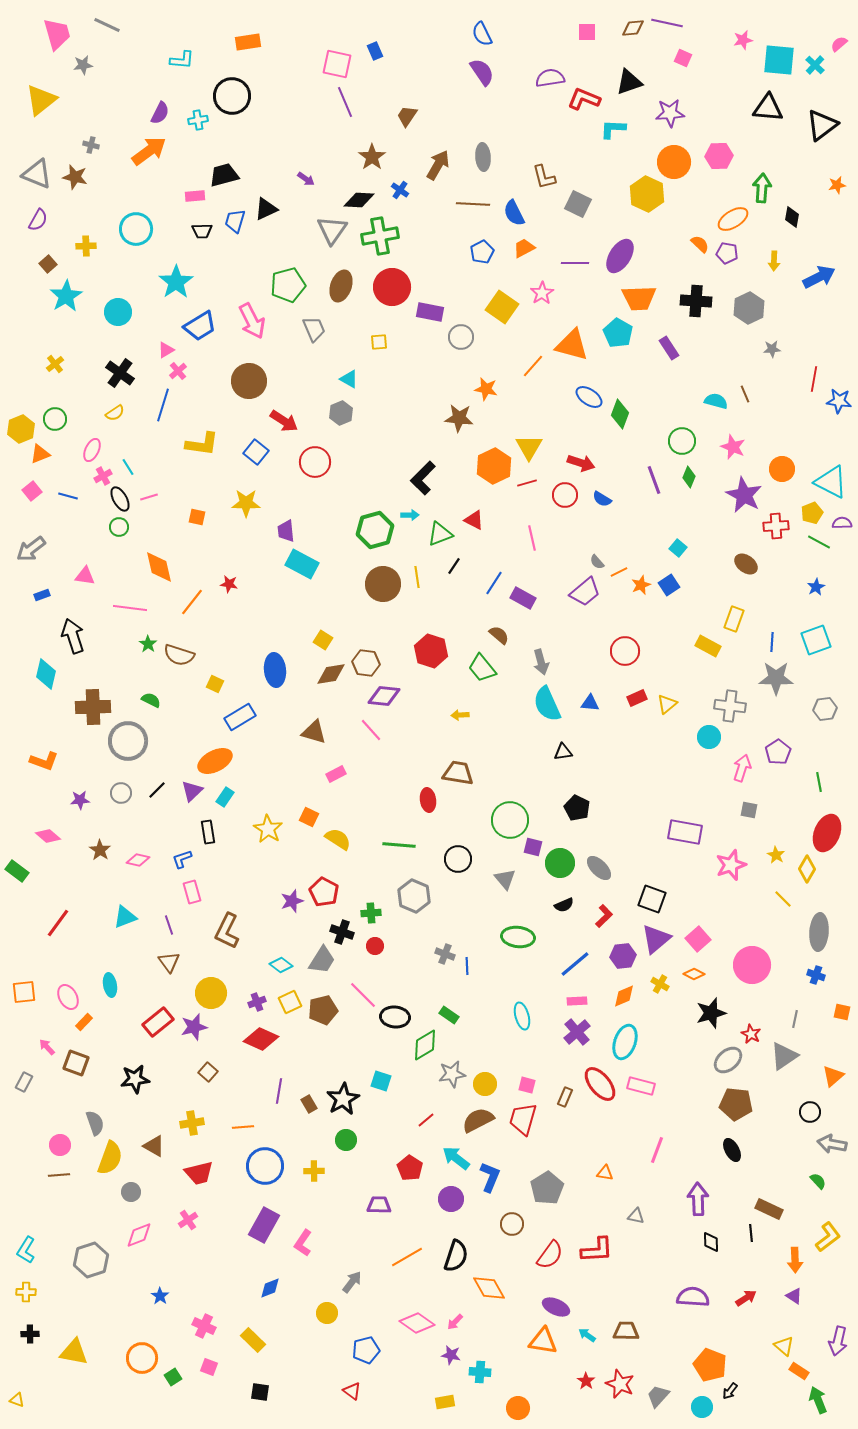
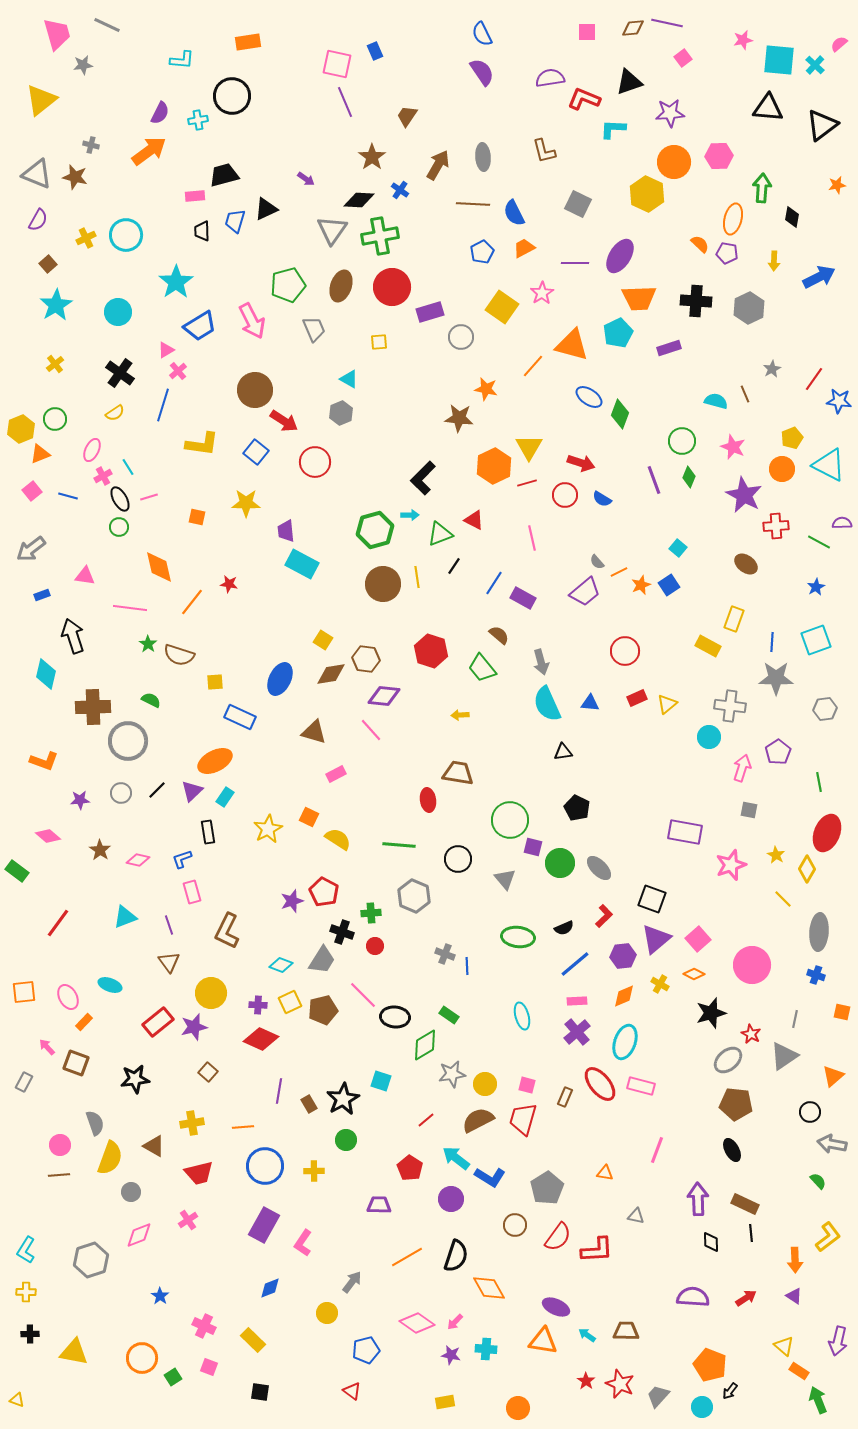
pink square at (683, 58): rotated 30 degrees clockwise
brown L-shape at (544, 177): moved 26 px up
orange ellipse at (733, 219): rotated 44 degrees counterclockwise
cyan circle at (136, 229): moved 10 px left, 6 px down
black trapezoid at (202, 231): rotated 90 degrees clockwise
yellow cross at (86, 246): moved 8 px up; rotated 24 degrees counterclockwise
cyan star at (66, 296): moved 10 px left, 9 px down
purple rectangle at (430, 312): rotated 28 degrees counterclockwise
cyan pentagon at (618, 333): rotated 16 degrees clockwise
purple rectangle at (669, 348): rotated 75 degrees counterclockwise
gray star at (772, 349): moved 20 px down; rotated 24 degrees counterclockwise
red line at (814, 379): rotated 25 degrees clockwise
brown circle at (249, 381): moved 6 px right, 9 px down
cyan triangle at (831, 482): moved 2 px left, 17 px up
yellow pentagon at (812, 513): moved 20 px left, 75 px up
brown hexagon at (366, 663): moved 4 px up
blue ellipse at (275, 670): moved 5 px right, 9 px down; rotated 32 degrees clockwise
yellow square at (215, 684): moved 2 px up; rotated 30 degrees counterclockwise
blue rectangle at (240, 717): rotated 56 degrees clockwise
yellow star at (268, 829): rotated 12 degrees clockwise
black semicircle at (564, 905): moved 23 px down
cyan diamond at (281, 965): rotated 15 degrees counterclockwise
cyan ellipse at (110, 985): rotated 60 degrees counterclockwise
purple cross at (257, 1002): moved 1 px right, 3 px down; rotated 24 degrees clockwise
blue L-shape at (490, 1177): rotated 100 degrees clockwise
brown rectangle at (769, 1209): moved 24 px left, 5 px up
brown circle at (512, 1224): moved 3 px right, 1 px down
red semicircle at (550, 1255): moved 8 px right, 18 px up
cyan cross at (480, 1372): moved 6 px right, 23 px up
